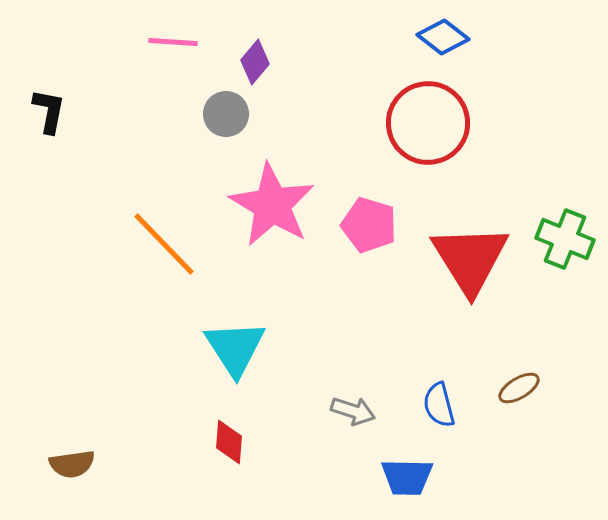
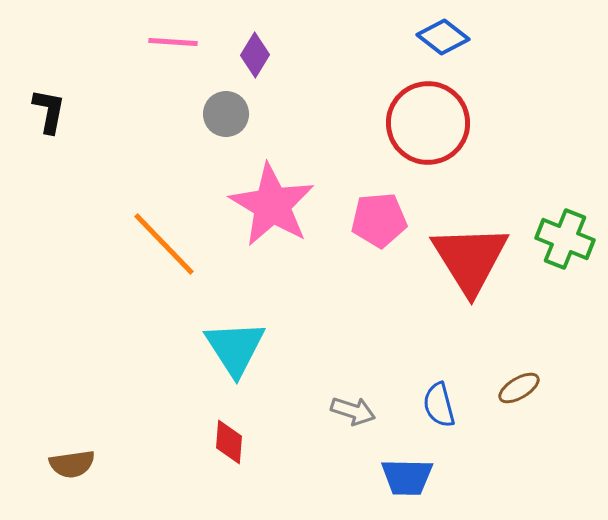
purple diamond: moved 7 px up; rotated 9 degrees counterclockwise
pink pentagon: moved 10 px right, 5 px up; rotated 22 degrees counterclockwise
